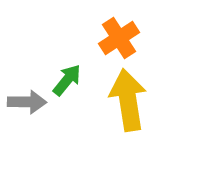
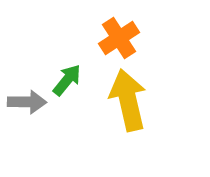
yellow arrow: rotated 4 degrees counterclockwise
